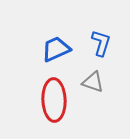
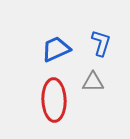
gray triangle: rotated 20 degrees counterclockwise
